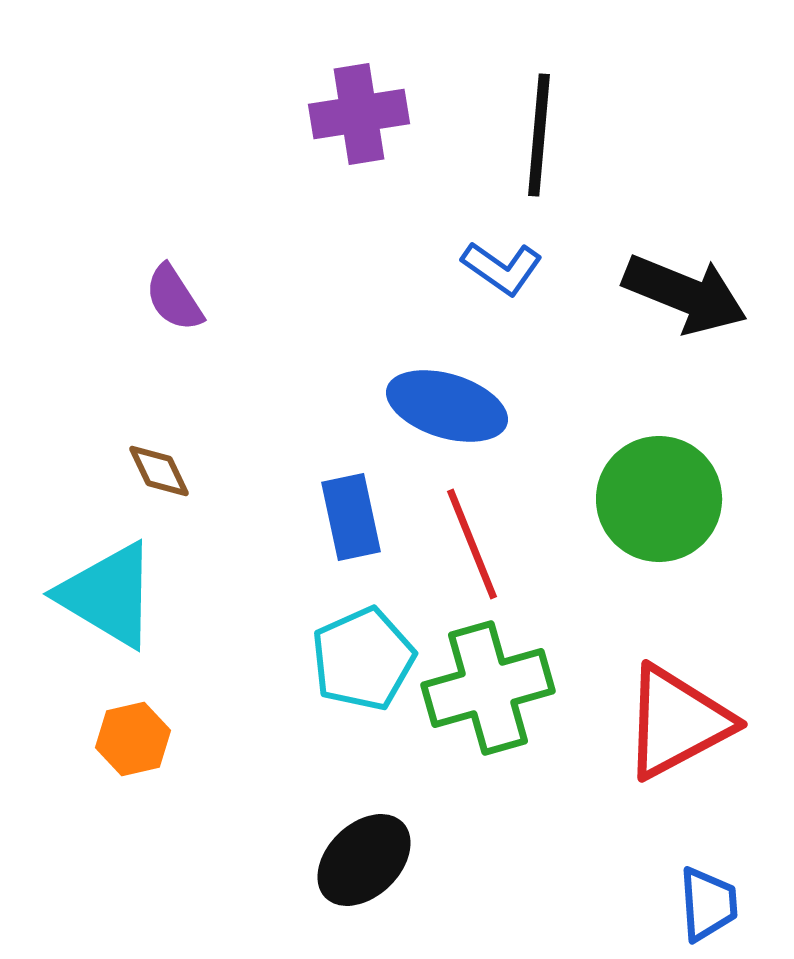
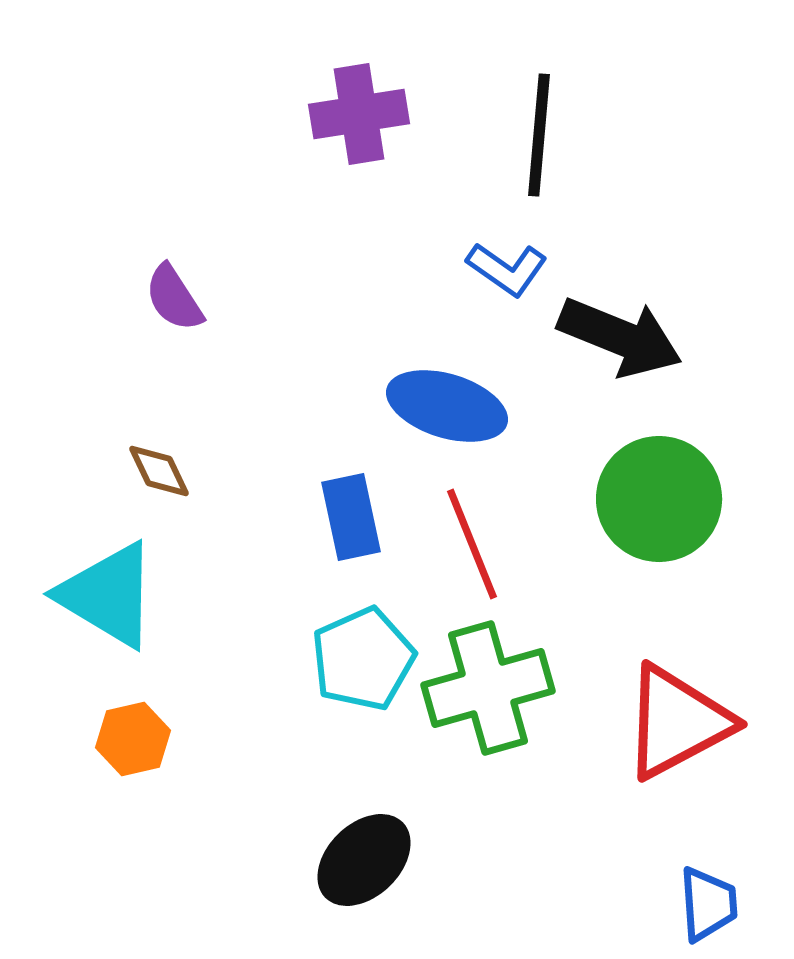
blue L-shape: moved 5 px right, 1 px down
black arrow: moved 65 px left, 43 px down
